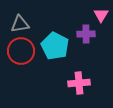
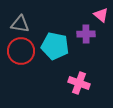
pink triangle: rotated 21 degrees counterclockwise
gray triangle: rotated 18 degrees clockwise
cyan pentagon: rotated 16 degrees counterclockwise
pink cross: rotated 25 degrees clockwise
